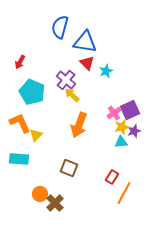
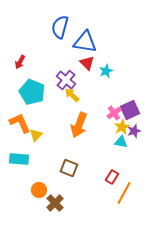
yellow star: rotated 14 degrees counterclockwise
cyan triangle: rotated 16 degrees clockwise
orange circle: moved 1 px left, 4 px up
